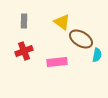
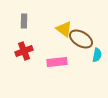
yellow triangle: moved 2 px right, 7 px down
